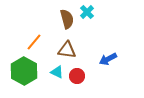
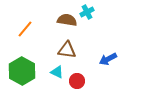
cyan cross: rotated 16 degrees clockwise
brown semicircle: moved 1 px down; rotated 66 degrees counterclockwise
orange line: moved 9 px left, 13 px up
green hexagon: moved 2 px left
red circle: moved 5 px down
